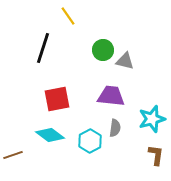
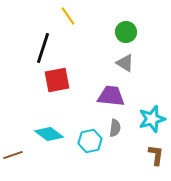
green circle: moved 23 px right, 18 px up
gray triangle: moved 2 px down; rotated 18 degrees clockwise
red square: moved 19 px up
cyan diamond: moved 1 px left, 1 px up
cyan hexagon: rotated 15 degrees clockwise
